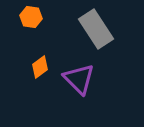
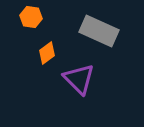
gray rectangle: moved 3 px right, 2 px down; rotated 33 degrees counterclockwise
orange diamond: moved 7 px right, 14 px up
